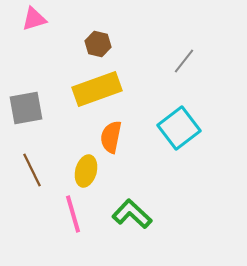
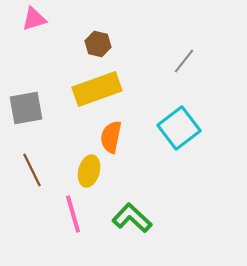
yellow ellipse: moved 3 px right
green L-shape: moved 4 px down
